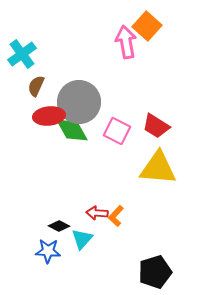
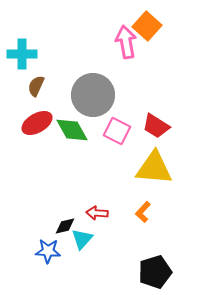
cyan cross: rotated 36 degrees clockwise
gray circle: moved 14 px right, 7 px up
red ellipse: moved 12 px left, 7 px down; rotated 24 degrees counterclockwise
yellow triangle: moved 4 px left
orange L-shape: moved 27 px right, 4 px up
black diamond: moved 6 px right; rotated 40 degrees counterclockwise
